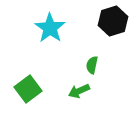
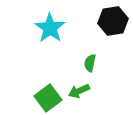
black hexagon: rotated 8 degrees clockwise
green semicircle: moved 2 px left, 2 px up
green square: moved 20 px right, 9 px down
